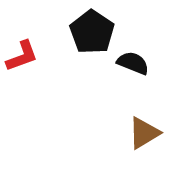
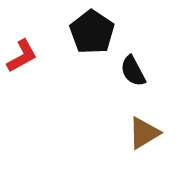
red L-shape: rotated 9 degrees counterclockwise
black semicircle: moved 8 px down; rotated 140 degrees counterclockwise
